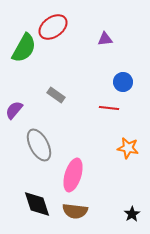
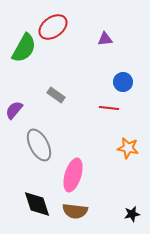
black star: rotated 21 degrees clockwise
